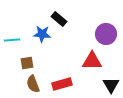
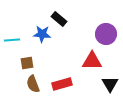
black triangle: moved 1 px left, 1 px up
